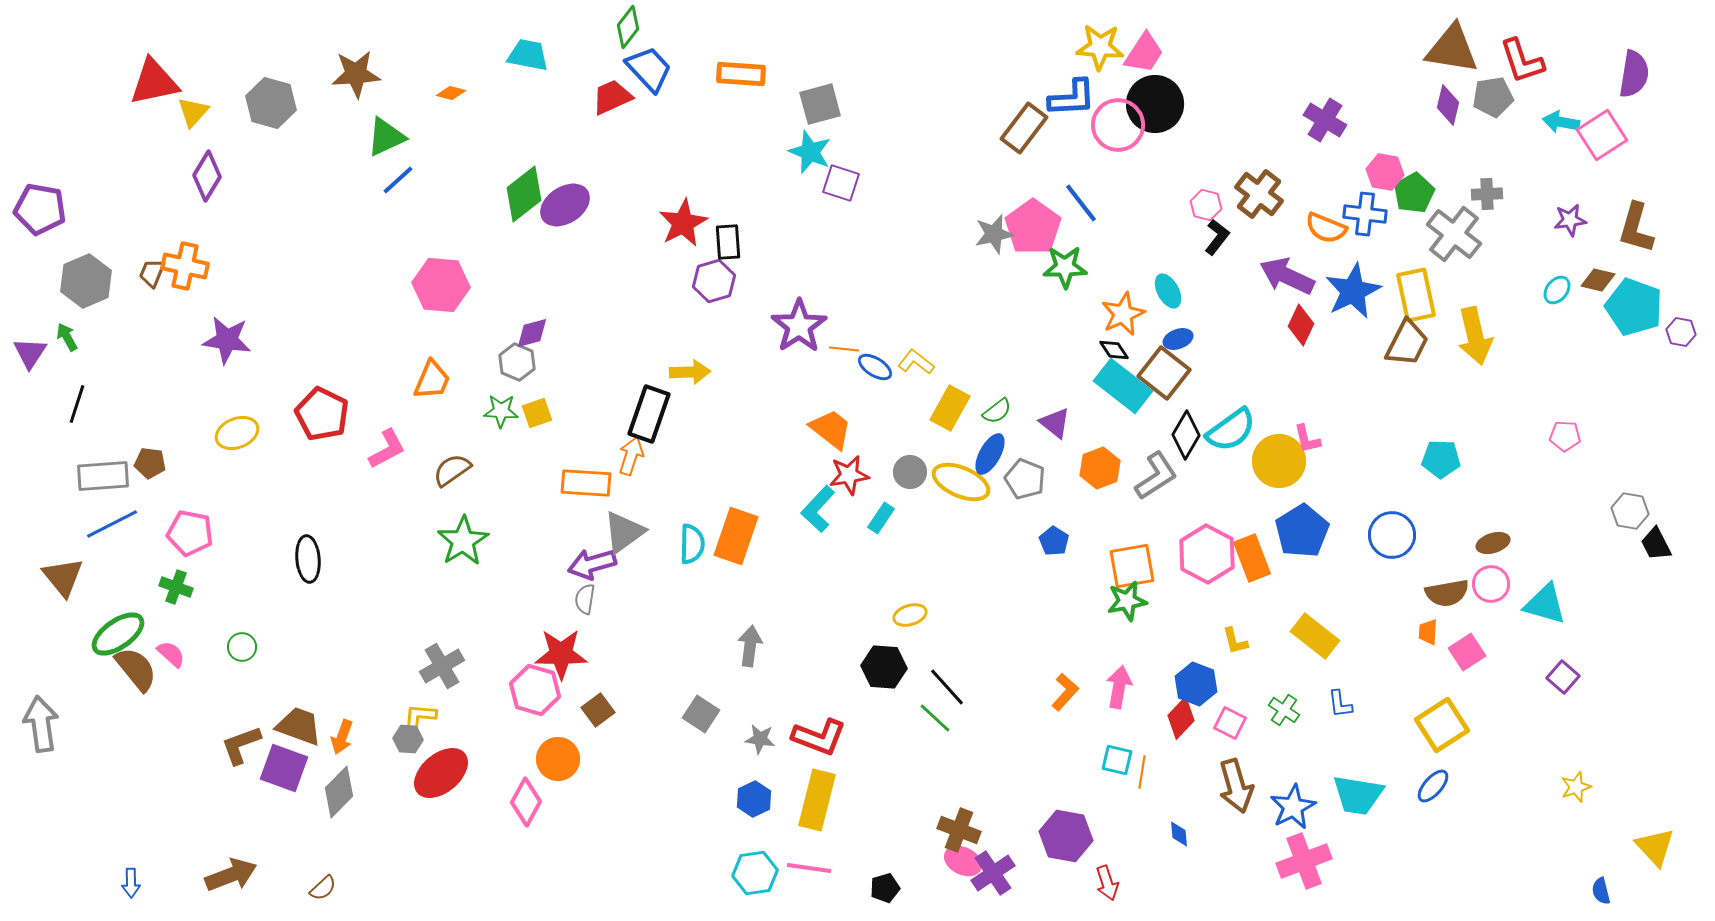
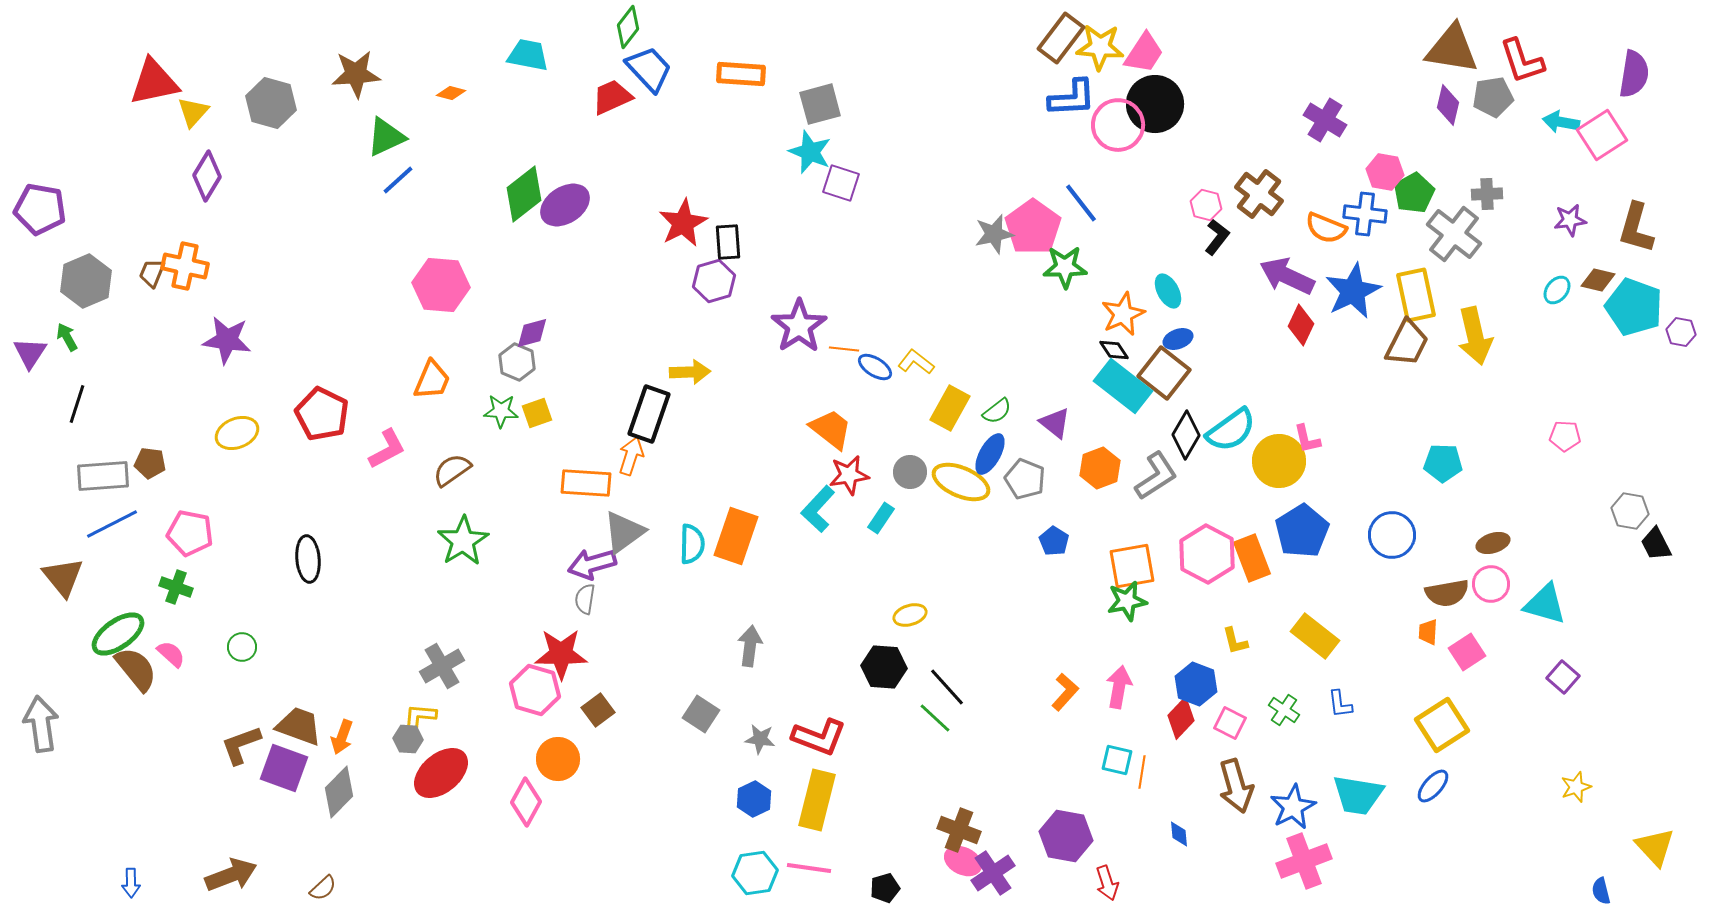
brown rectangle at (1024, 128): moved 37 px right, 90 px up
cyan pentagon at (1441, 459): moved 2 px right, 4 px down
